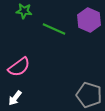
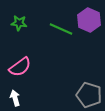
green star: moved 5 px left, 12 px down
green line: moved 7 px right
pink semicircle: moved 1 px right
white arrow: rotated 126 degrees clockwise
